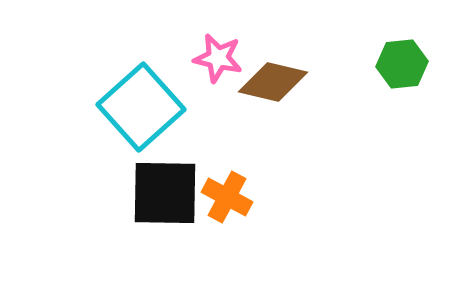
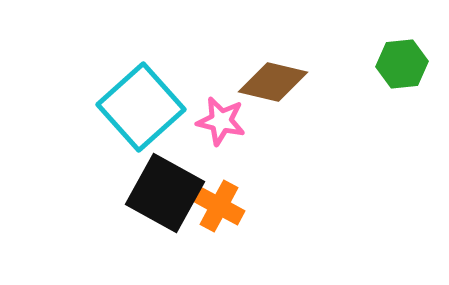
pink star: moved 3 px right, 63 px down
black square: rotated 28 degrees clockwise
orange cross: moved 8 px left, 9 px down
